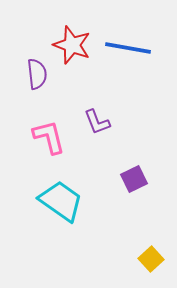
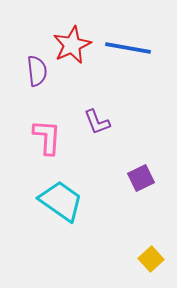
red star: rotated 27 degrees clockwise
purple semicircle: moved 3 px up
pink L-shape: moved 2 px left; rotated 18 degrees clockwise
purple square: moved 7 px right, 1 px up
